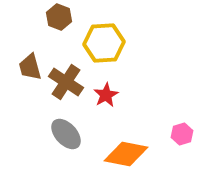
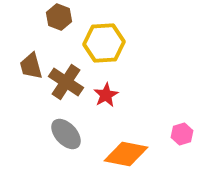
brown trapezoid: moved 1 px right, 1 px up
